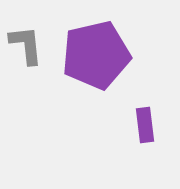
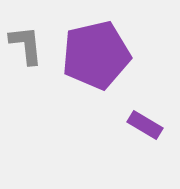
purple rectangle: rotated 52 degrees counterclockwise
